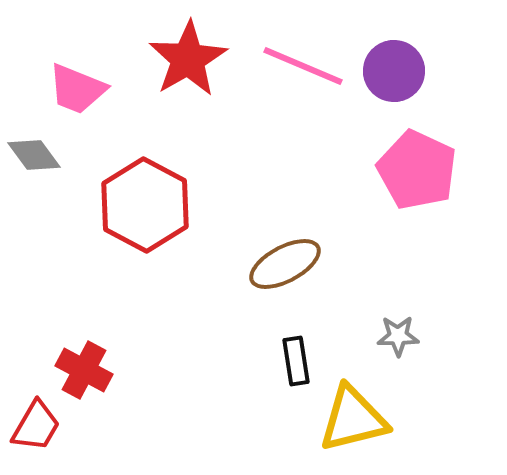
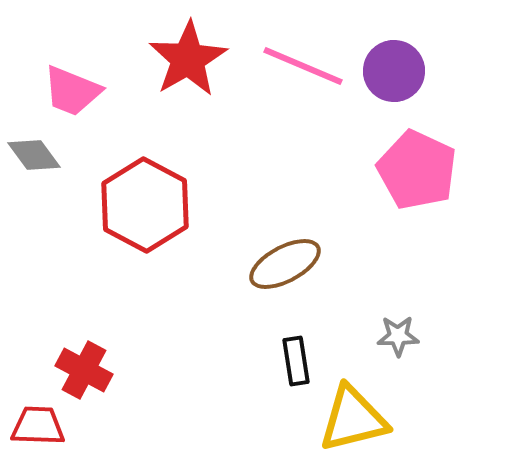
pink trapezoid: moved 5 px left, 2 px down
red trapezoid: moved 2 px right; rotated 118 degrees counterclockwise
